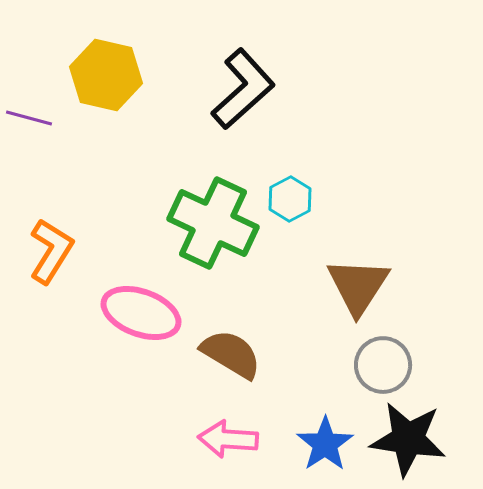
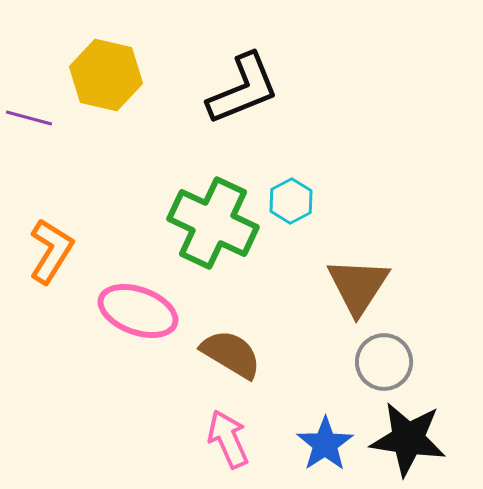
black L-shape: rotated 20 degrees clockwise
cyan hexagon: moved 1 px right, 2 px down
pink ellipse: moved 3 px left, 2 px up
gray circle: moved 1 px right, 3 px up
pink arrow: rotated 62 degrees clockwise
